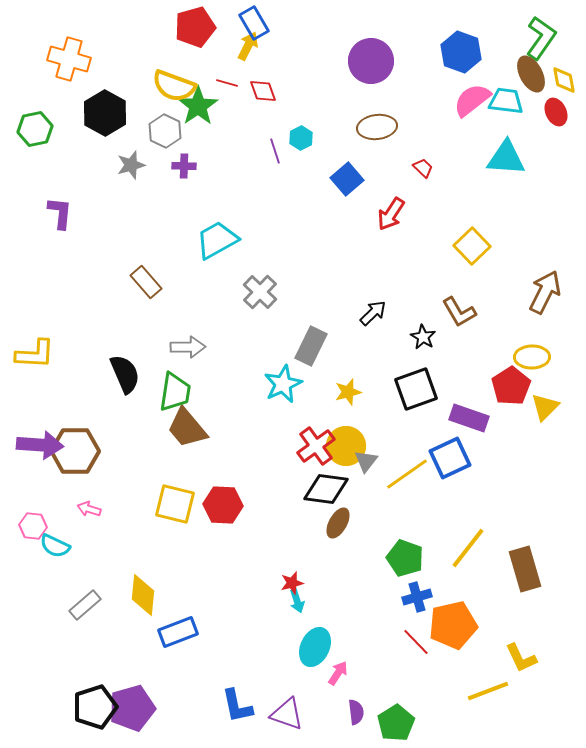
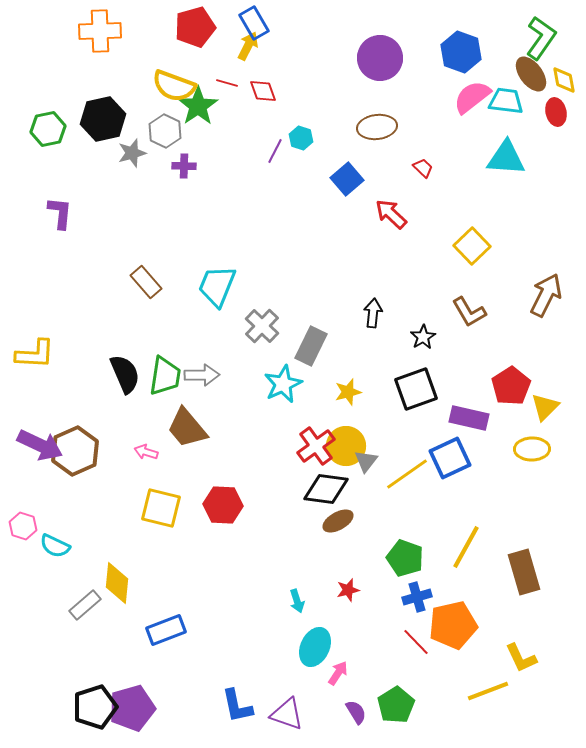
orange cross at (69, 59): moved 31 px right, 28 px up; rotated 18 degrees counterclockwise
purple circle at (371, 61): moved 9 px right, 3 px up
brown ellipse at (531, 74): rotated 9 degrees counterclockwise
pink semicircle at (472, 100): moved 3 px up
red ellipse at (556, 112): rotated 12 degrees clockwise
black hexagon at (105, 113): moved 2 px left, 6 px down; rotated 18 degrees clockwise
green hexagon at (35, 129): moved 13 px right
cyan hexagon at (301, 138): rotated 15 degrees counterclockwise
purple line at (275, 151): rotated 45 degrees clockwise
gray star at (131, 165): moved 1 px right, 12 px up
red arrow at (391, 214): rotated 100 degrees clockwise
cyan trapezoid at (217, 240): moved 46 px down; rotated 39 degrees counterclockwise
gray cross at (260, 292): moved 2 px right, 34 px down
brown arrow at (545, 292): moved 1 px right, 3 px down
brown L-shape at (459, 312): moved 10 px right
black arrow at (373, 313): rotated 40 degrees counterclockwise
black star at (423, 337): rotated 10 degrees clockwise
gray arrow at (188, 347): moved 14 px right, 28 px down
yellow ellipse at (532, 357): moved 92 px down
green trapezoid at (175, 392): moved 10 px left, 16 px up
purple rectangle at (469, 418): rotated 6 degrees counterclockwise
purple arrow at (40, 445): rotated 21 degrees clockwise
brown hexagon at (75, 451): rotated 24 degrees counterclockwise
yellow square at (175, 504): moved 14 px left, 4 px down
pink arrow at (89, 509): moved 57 px right, 57 px up
brown ellipse at (338, 523): moved 2 px up; rotated 32 degrees clockwise
pink hexagon at (33, 526): moved 10 px left; rotated 12 degrees clockwise
yellow line at (468, 548): moved 2 px left, 1 px up; rotated 9 degrees counterclockwise
brown rectangle at (525, 569): moved 1 px left, 3 px down
red star at (292, 583): moved 56 px right, 7 px down
yellow diamond at (143, 595): moved 26 px left, 12 px up
blue rectangle at (178, 632): moved 12 px left, 2 px up
purple semicircle at (356, 712): rotated 25 degrees counterclockwise
green pentagon at (396, 723): moved 18 px up
